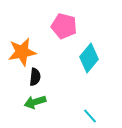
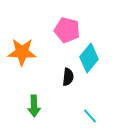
pink pentagon: moved 3 px right, 4 px down
orange star: rotated 12 degrees clockwise
black semicircle: moved 33 px right
green arrow: moved 1 px left, 4 px down; rotated 75 degrees counterclockwise
